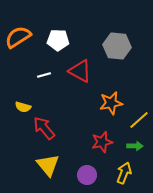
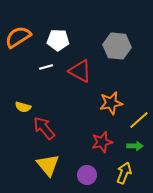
white line: moved 2 px right, 8 px up
